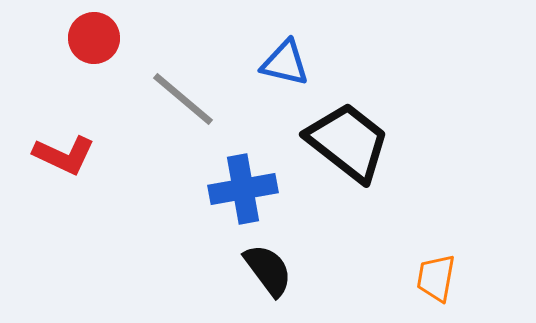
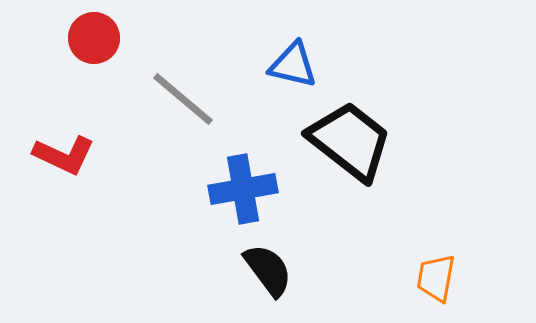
blue triangle: moved 8 px right, 2 px down
black trapezoid: moved 2 px right, 1 px up
